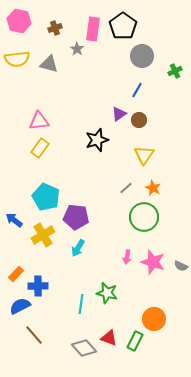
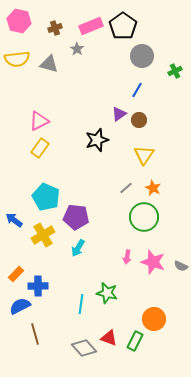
pink rectangle: moved 2 px left, 3 px up; rotated 60 degrees clockwise
pink triangle: rotated 20 degrees counterclockwise
brown line: moved 1 px right, 1 px up; rotated 25 degrees clockwise
